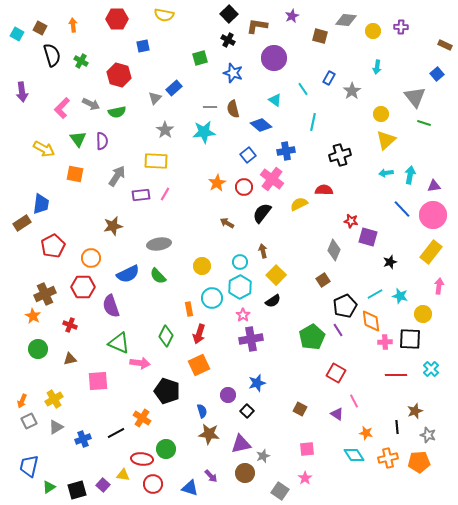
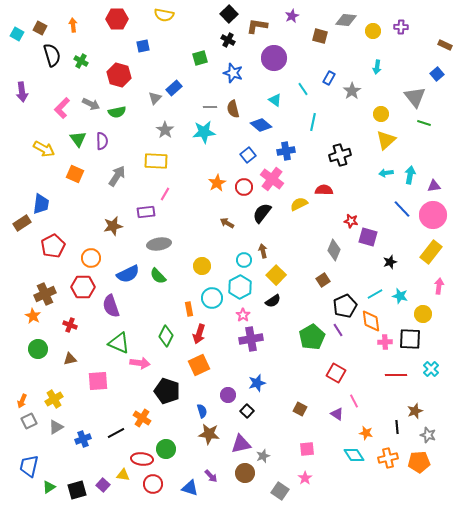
orange square at (75, 174): rotated 12 degrees clockwise
purple rectangle at (141, 195): moved 5 px right, 17 px down
cyan circle at (240, 262): moved 4 px right, 2 px up
